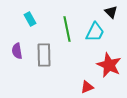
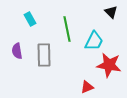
cyan trapezoid: moved 1 px left, 9 px down
red star: rotated 15 degrees counterclockwise
